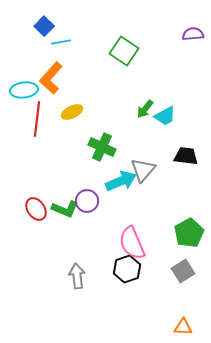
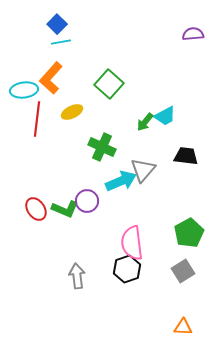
blue square: moved 13 px right, 2 px up
green square: moved 15 px left, 33 px down; rotated 8 degrees clockwise
green arrow: moved 13 px down
pink semicircle: rotated 16 degrees clockwise
